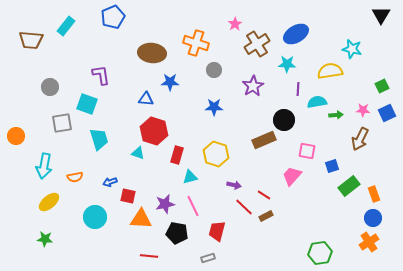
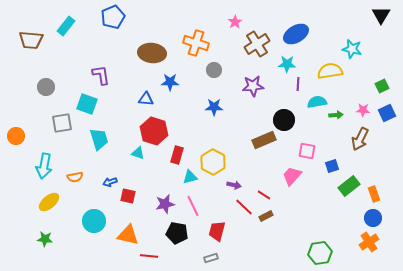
pink star at (235, 24): moved 2 px up
purple star at (253, 86): rotated 25 degrees clockwise
gray circle at (50, 87): moved 4 px left
purple line at (298, 89): moved 5 px up
yellow hexagon at (216, 154): moved 3 px left, 8 px down; rotated 10 degrees clockwise
cyan circle at (95, 217): moved 1 px left, 4 px down
orange triangle at (141, 219): moved 13 px left, 16 px down; rotated 10 degrees clockwise
gray rectangle at (208, 258): moved 3 px right
